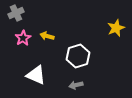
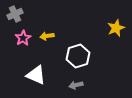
gray cross: moved 1 px left, 1 px down
yellow arrow: rotated 24 degrees counterclockwise
